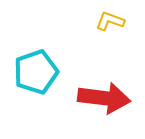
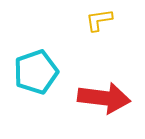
yellow L-shape: moved 11 px left, 1 px up; rotated 28 degrees counterclockwise
